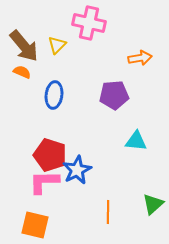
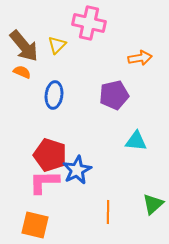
purple pentagon: rotated 8 degrees counterclockwise
